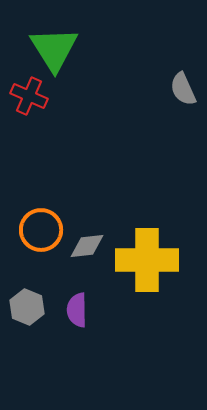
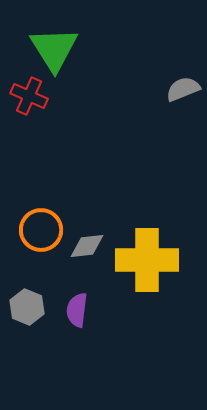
gray semicircle: rotated 92 degrees clockwise
purple semicircle: rotated 8 degrees clockwise
